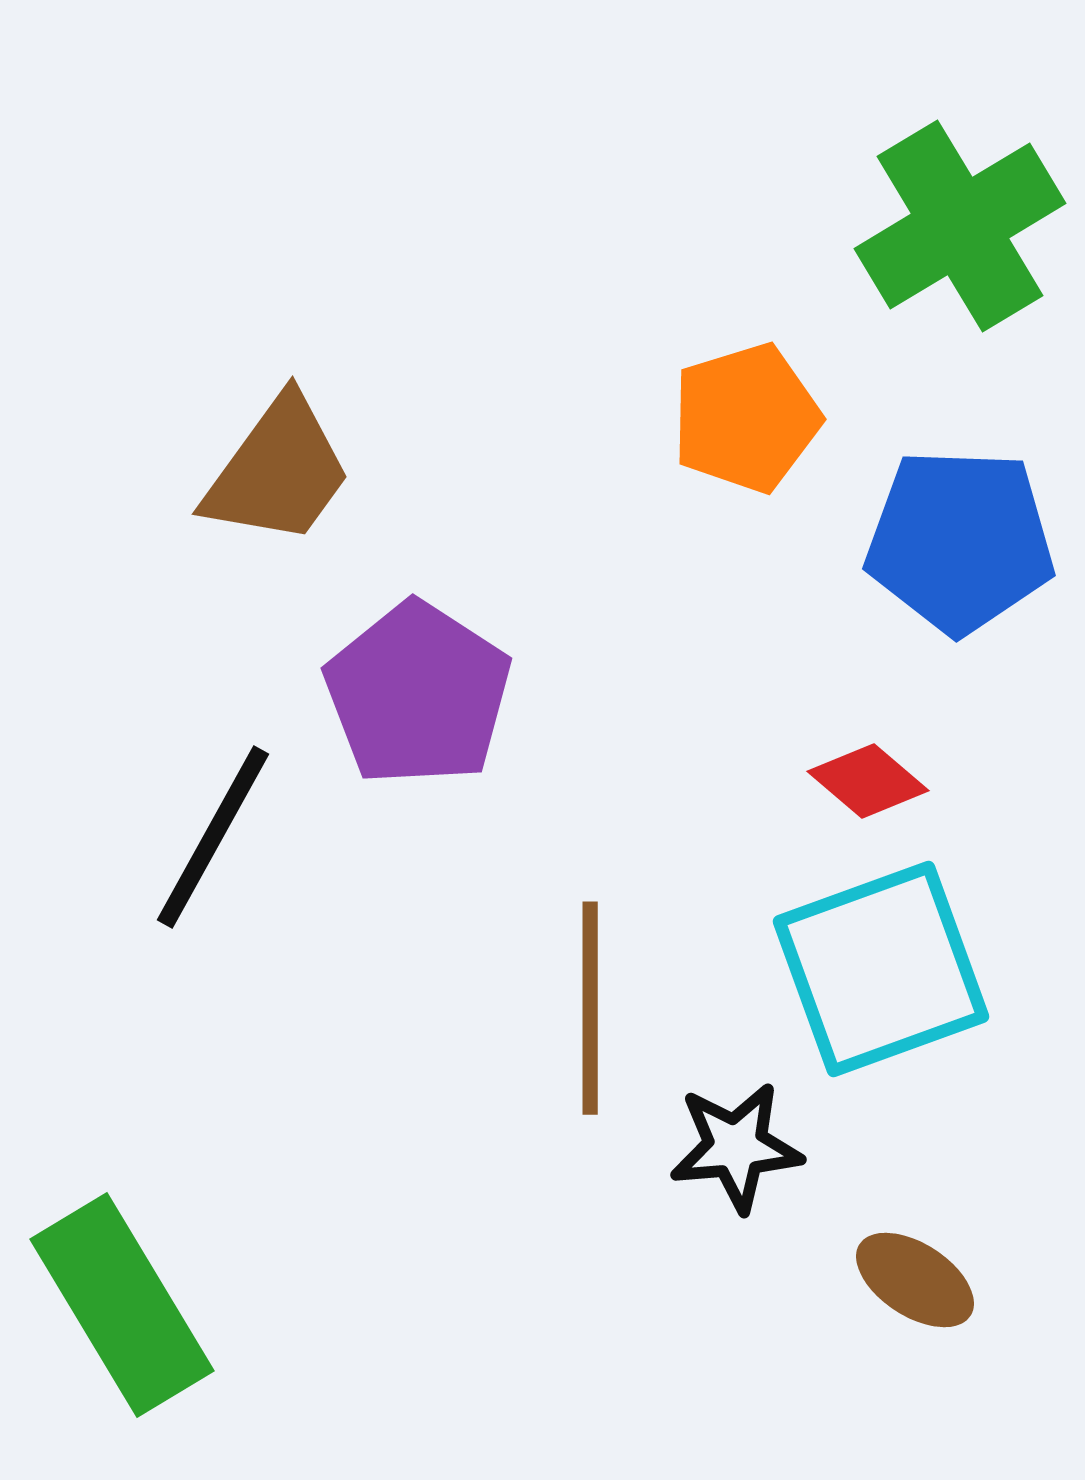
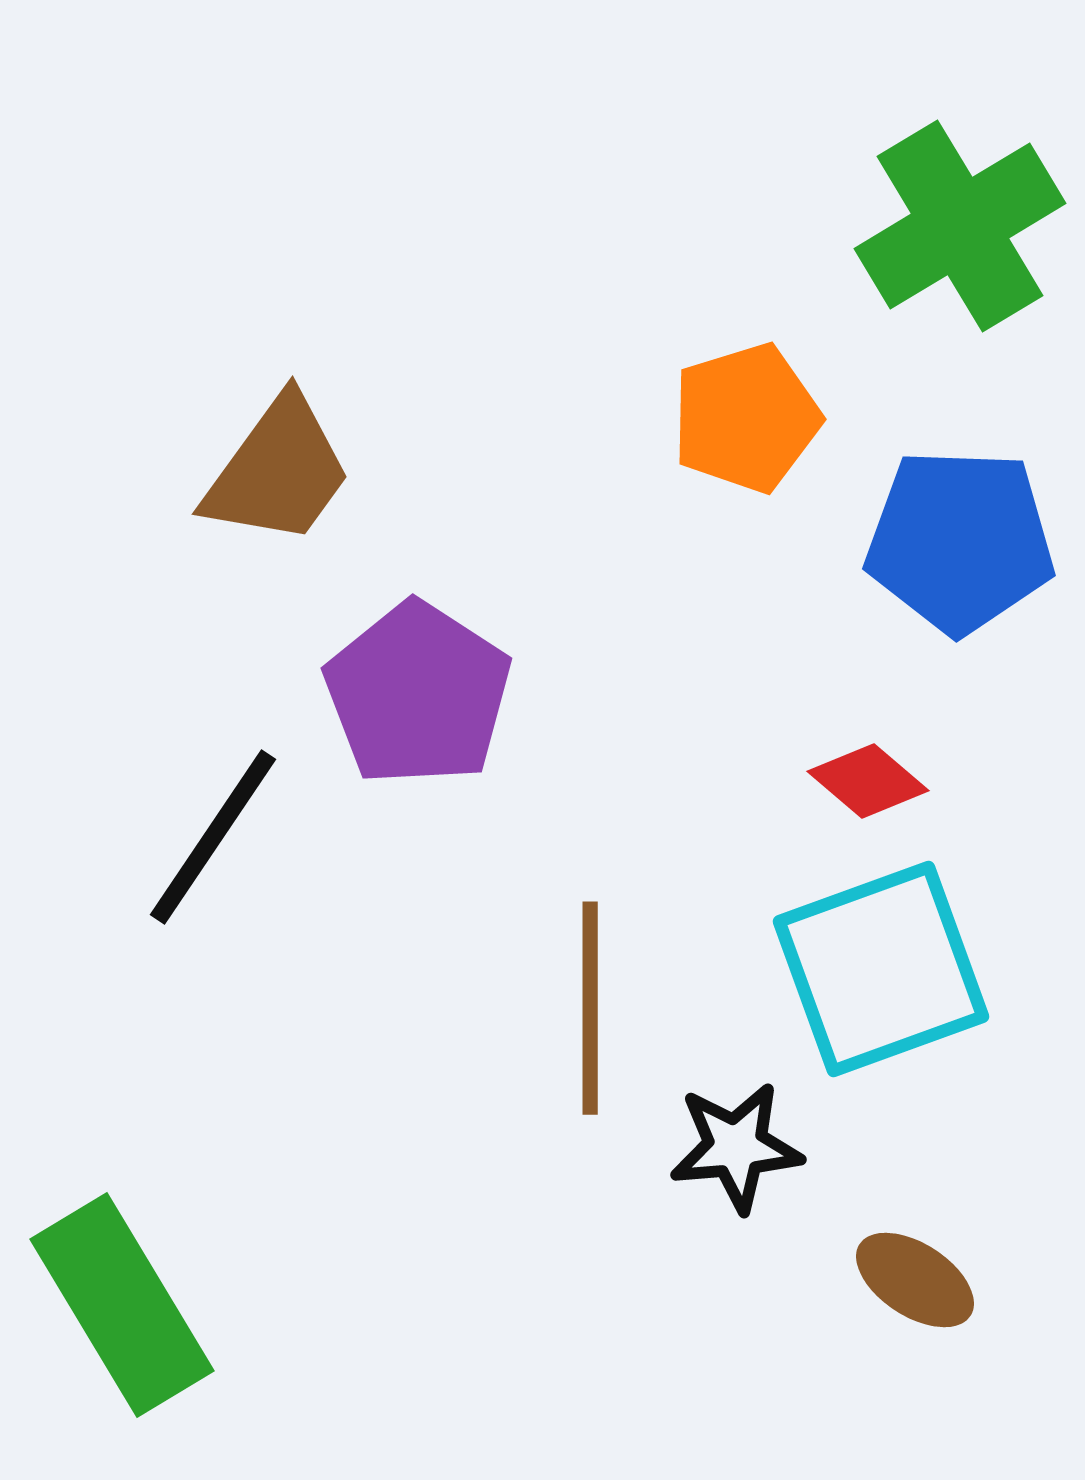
black line: rotated 5 degrees clockwise
